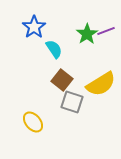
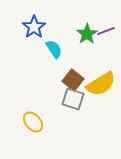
brown square: moved 11 px right
gray square: moved 1 px right, 3 px up
